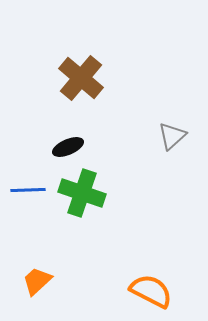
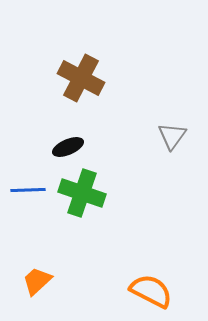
brown cross: rotated 12 degrees counterclockwise
gray triangle: rotated 12 degrees counterclockwise
